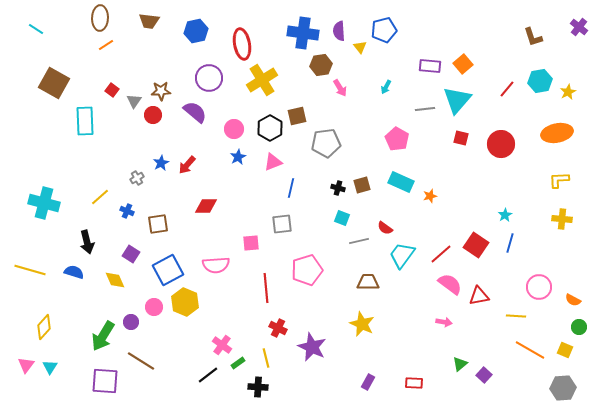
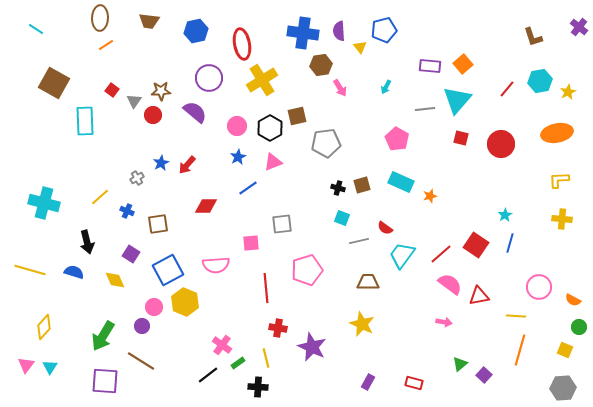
pink circle at (234, 129): moved 3 px right, 3 px up
blue line at (291, 188): moved 43 px left; rotated 42 degrees clockwise
purple circle at (131, 322): moved 11 px right, 4 px down
red cross at (278, 328): rotated 18 degrees counterclockwise
orange line at (530, 350): moved 10 px left; rotated 76 degrees clockwise
red rectangle at (414, 383): rotated 12 degrees clockwise
